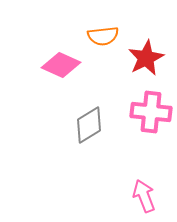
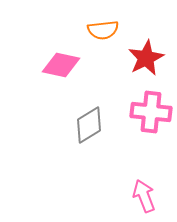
orange semicircle: moved 6 px up
pink diamond: rotated 12 degrees counterclockwise
